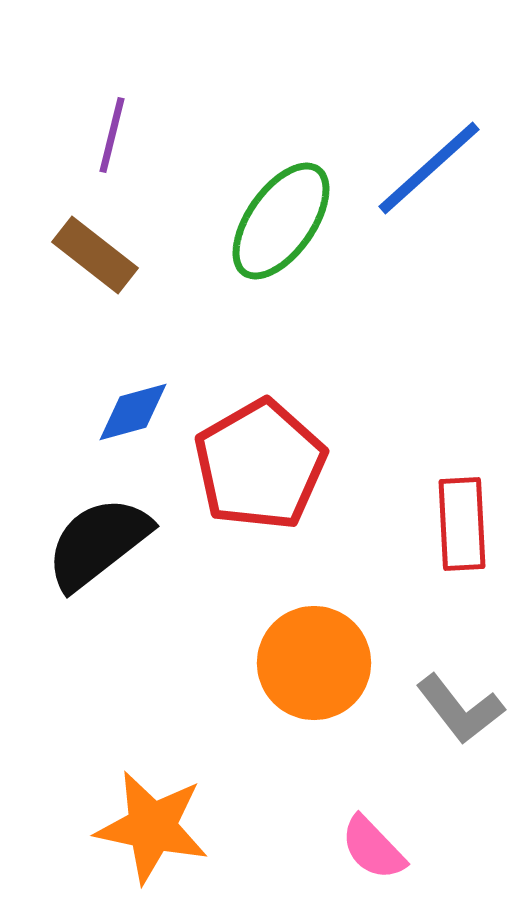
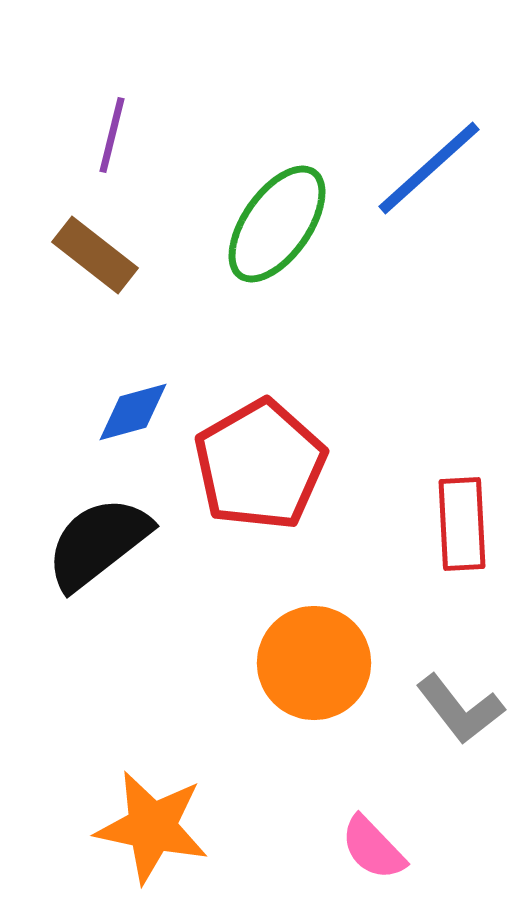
green ellipse: moved 4 px left, 3 px down
